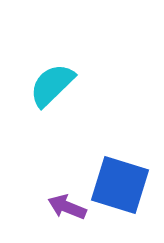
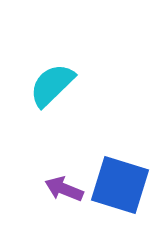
purple arrow: moved 3 px left, 18 px up
